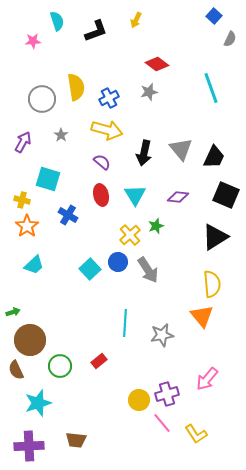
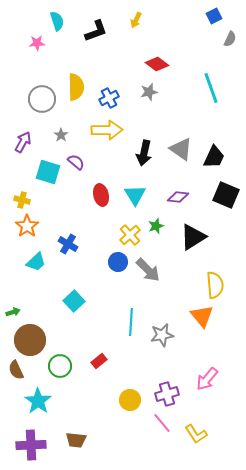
blue square at (214, 16): rotated 21 degrees clockwise
pink star at (33, 41): moved 4 px right, 2 px down
yellow semicircle at (76, 87): rotated 8 degrees clockwise
yellow arrow at (107, 130): rotated 16 degrees counterclockwise
gray triangle at (181, 149): rotated 15 degrees counterclockwise
purple semicircle at (102, 162): moved 26 px left
cyan square at (48, 179): moved 7 px up
blue cross at (68, 215): moved 29 px down
black triangle at (215, 237): moved 22 px left
cyan trapezoid at (34, 265): moved 2 px right, 3 px up
cyan square at (90, 269): moved 16 px left, 32 px down
gray arrow at (148, 270): rotated 12 degrees counterclockwise
yellow semicircle at (212, 284): moved 3 px right, 1 px down
cyan line at (125, 323): moved 6 px right, 1 px up
yellow circle at (139, 400): moved 9 px left
cyan star at (38, 403): moved 2 px up; rotated 20 degrees counterclockwise
purple cross at (29, 446): moved 2 px right, 1 px up
